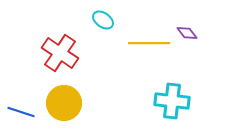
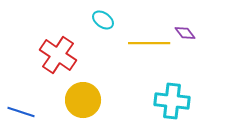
purple diamond: moved 2 px left
red cross: moved 2 px left, 2 px down
yellow circle: moved 19 px right, 3 px up
